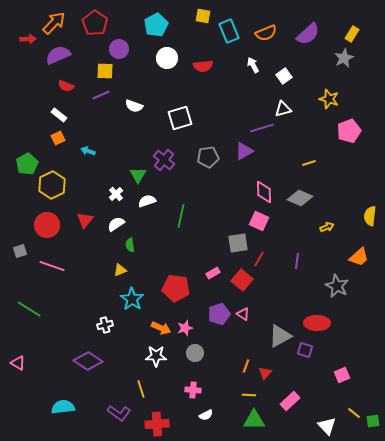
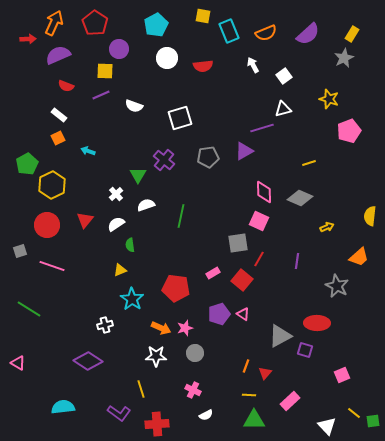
orange arrow at (54, 23): rotated 20 degrees counterclockwise
white semicircle at (147, 201): moved 1 px left, 4 px down
pink cross at (193, 390): rotated 21 degrees clockwise
